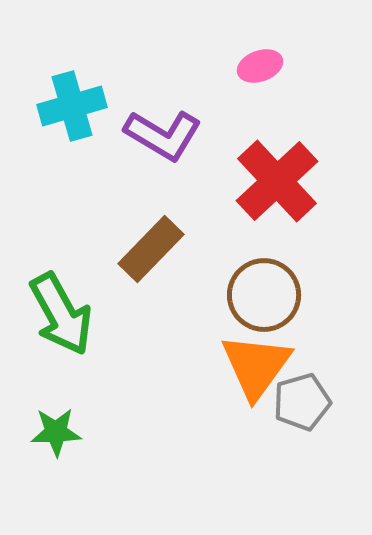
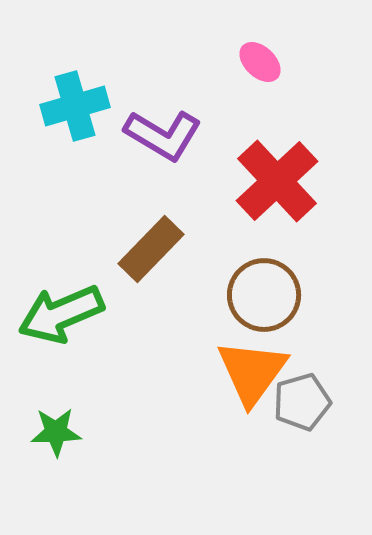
pink ellipse: moved 4 px up; rotated 63 degrees clockwise
cyan cross: moved 3 px right
green arrow: rotated 96 degrees clockwise
orange triangle: moved 4 px left, 6 px down
